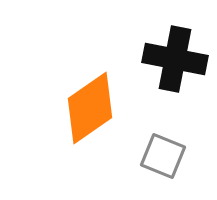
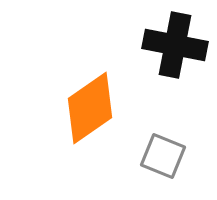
black cross: moved 14 px up
